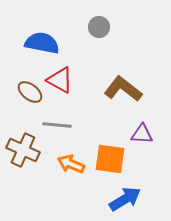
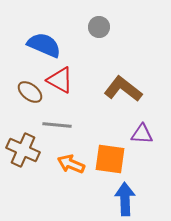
blue semicircle: moved 2 px right, 2 px down; rotated 12 degrees clockwise
blue arrow: rotated 60 degrees counterclockwise
